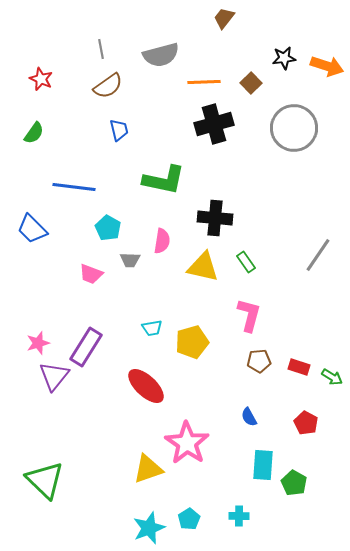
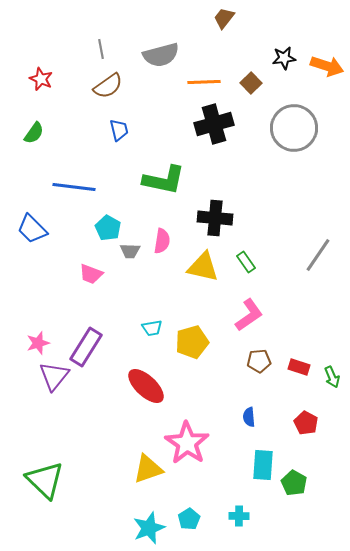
gray trapezoid at (130, 260): moved 9 px up
pink L-shape at (249, 315): rotated 40 degrees clockwise
green arrow at (332, 377): rotated 35 degrees clockwise
blue semicircle at (249, 417): rotated 24 degrees clockwise
